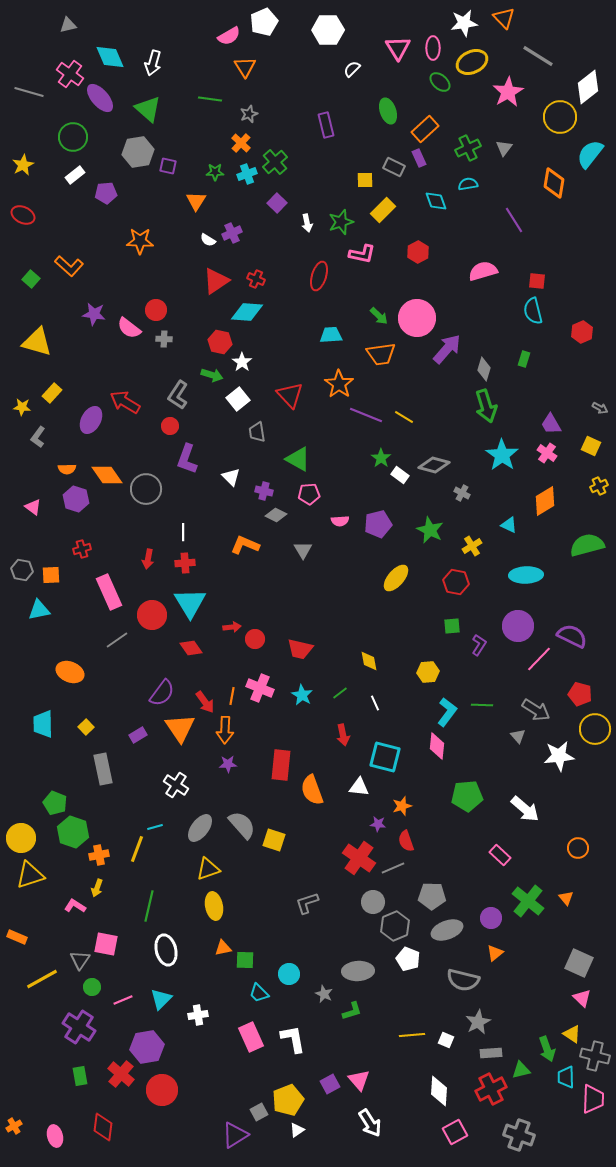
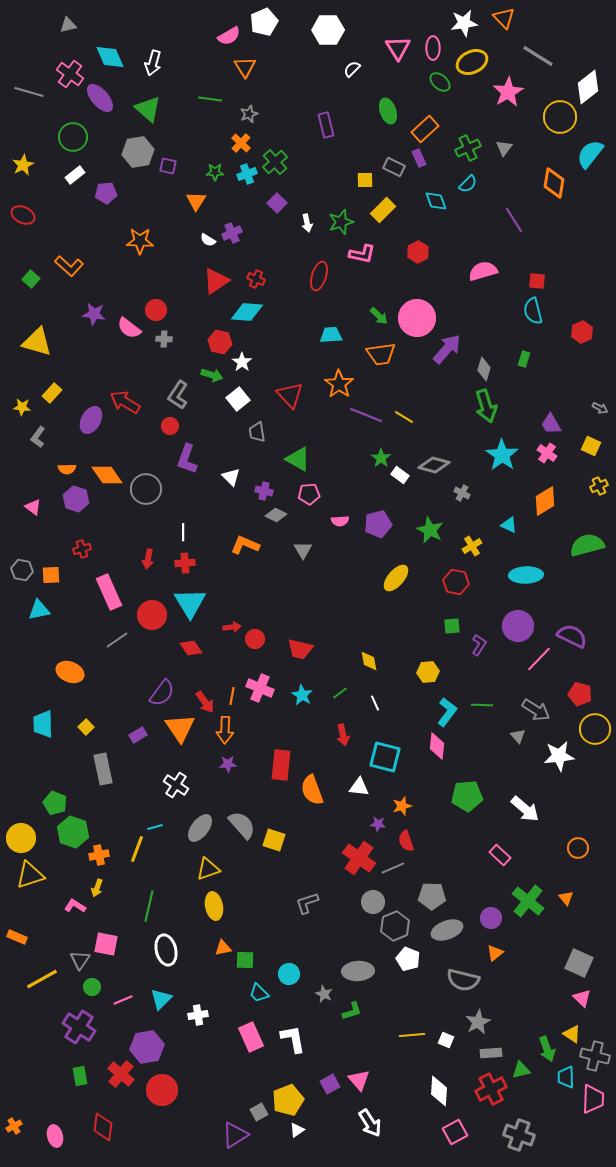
cyan semicircle at (468, 184): rotated 144 degrees clockwise
